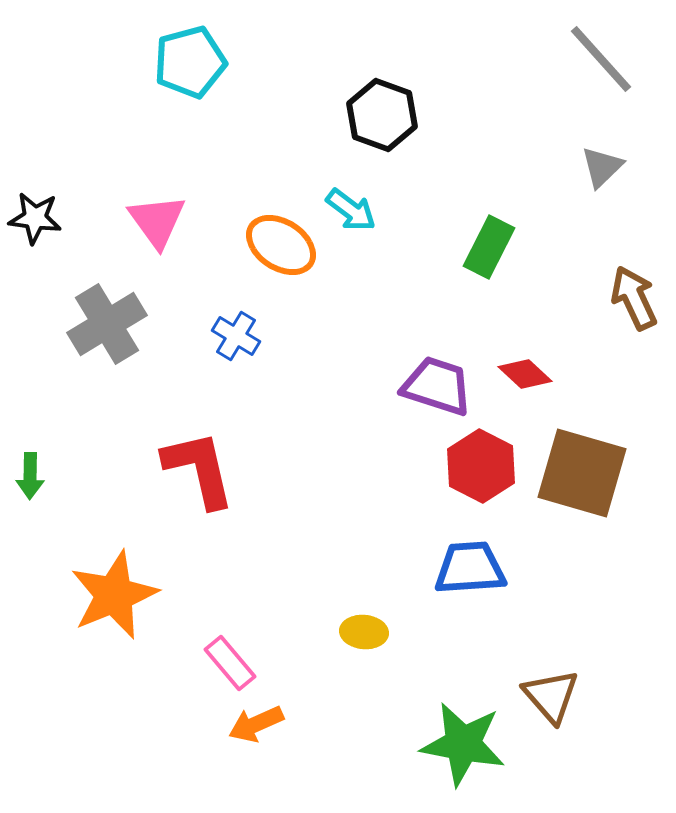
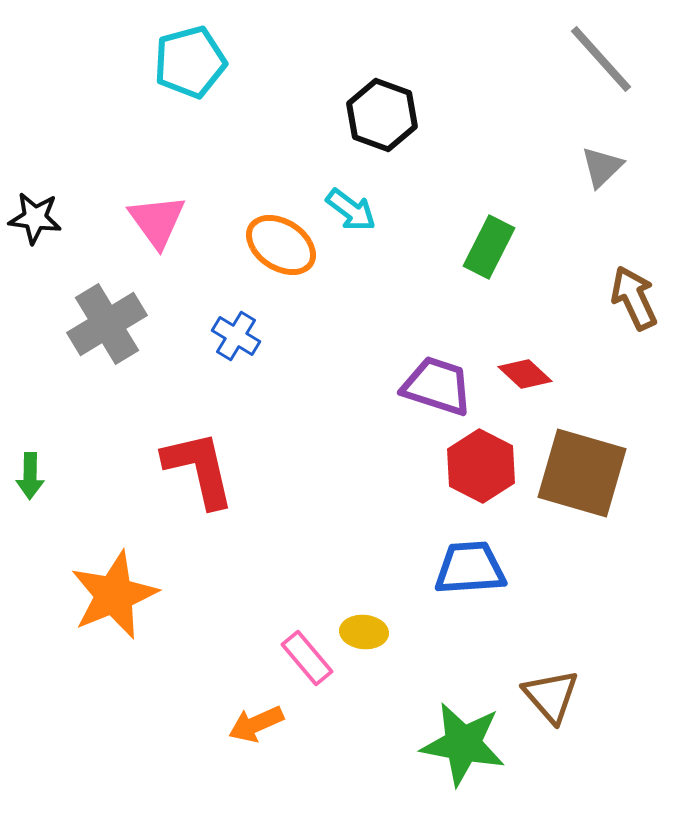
pink rectangle: moved 77 px right, 5 px up
